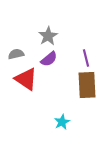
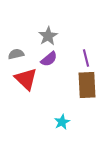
red triangle: rotated 10 degrees clockwise
